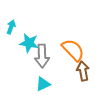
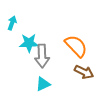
cyan arrow: moved 1 px right, 4 px up
cyan star: rotated 12 degrees counterclockwise
orange semicircle: moved 3 px right, 4 px up
brown arrow: moved 1 px right, 1 px down; rotated 126 degrees clockwise
